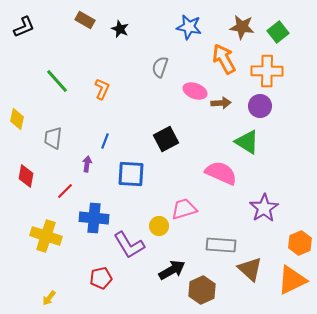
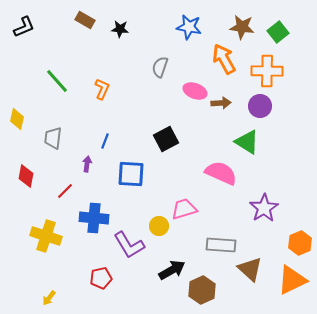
black star: rotated 18 degrees counterclockwise
